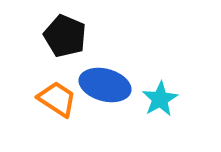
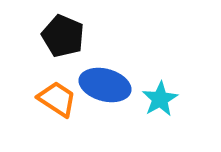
black pentagon: moved 2 px left
